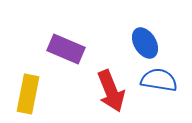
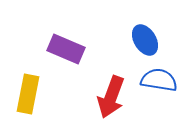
blue ellipse: moved 3 px up
red arrow: moved 6 px down; rotated 42 degrees clockwise
